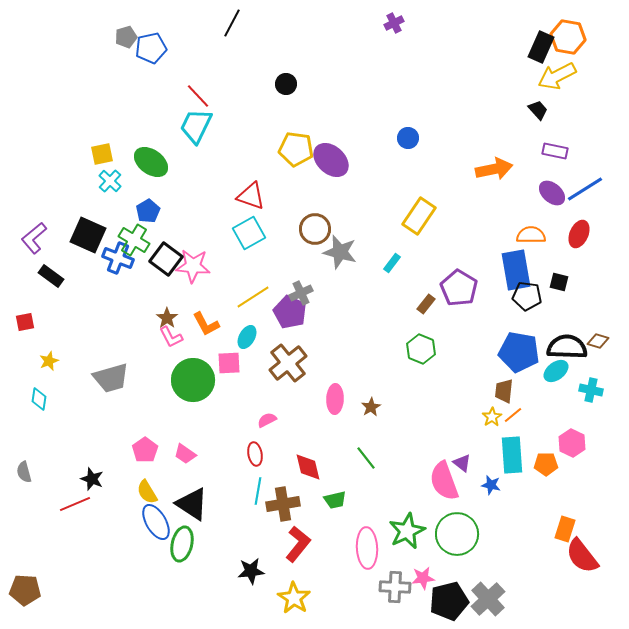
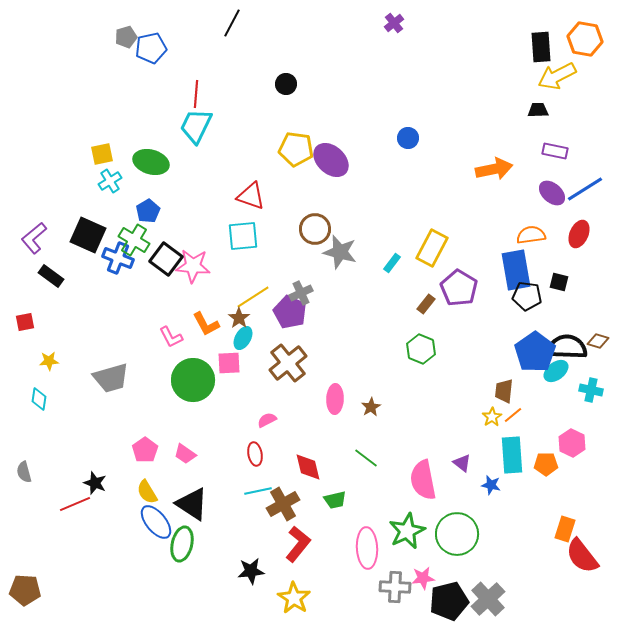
purple cross at (394, 23): rotated 12 degrees counterclockwise
orange hexagon at (568, 37): moved 17 px right, 2 px down
black rectangle at (541, 47): rotated 28 degrees counterclockwise
red line at (198, 96): moved 2 px left, 2 px up; rotated 48 degrees clockwise
black trapezoid at (538, 110): rotated 50 degrees counterclockwise
green ellipse at (151, 162): rotated 20 degrees counterclockwise
cyan cross at (110, 181): rotated 15 degrees clockwise
yellow rectangle at (419, 216): moved 13 px right, 32 px down; rotated 6 degrees counterclockwise
cyan square at (249, 233): moved 6 px left, 3 px down; rotated 24 degrees clockwise
orange semicircle at (531, 235): rotated 8 degrees counterclockwise
brown star at (167, 318): moved 72 px right
cyan ellipse at (247, 337): moved 4 px left, 1 px down
blue pentagon at (519, 352): moved 16 px right; rotated 27 degrees clockwise
yellow star at (49, 361): rotated 18 degrees clockwise
green line at (366, 458): rotated 15 degrees counterclockwise
black star at (92, 479): moved 3 px right, 4 px down
pink semicircle at (444, 481): moved 21 px left, 1 px up; rotated 9 degrees clockwise
cyan line at (258, 491): rotated 68 degrees clockwise
brown cross at (283, 504): rotated 20 degrees counterclockwise
blue ellipse at (156, 522): rotated 9 degrees counterclockwise
